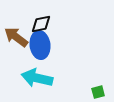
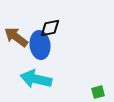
black diamond: moved 9 px right, 4 px down
cyan arrow: moved 1 px left, 1 px down
